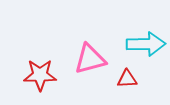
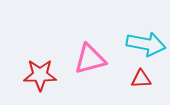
cyan arrow: rotated 12 degrees clockwise
red triangle: moved 14 px right
